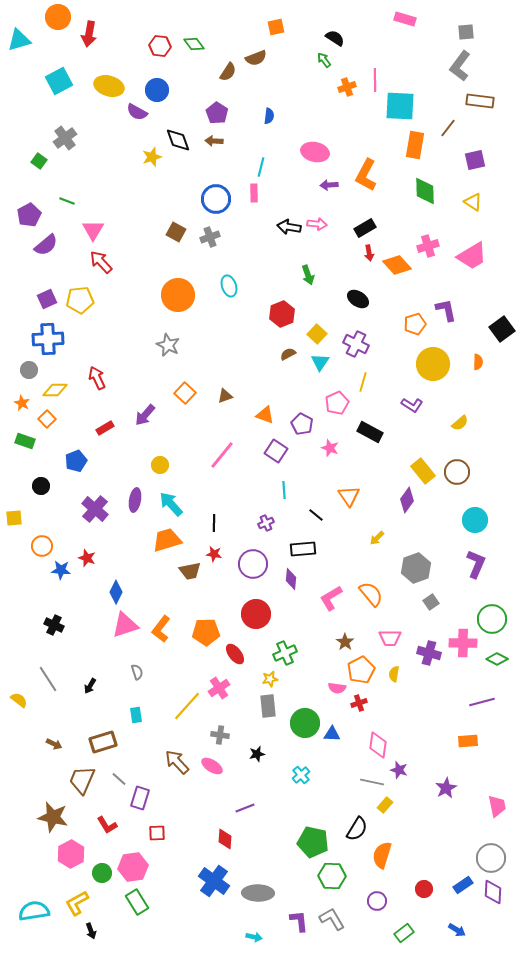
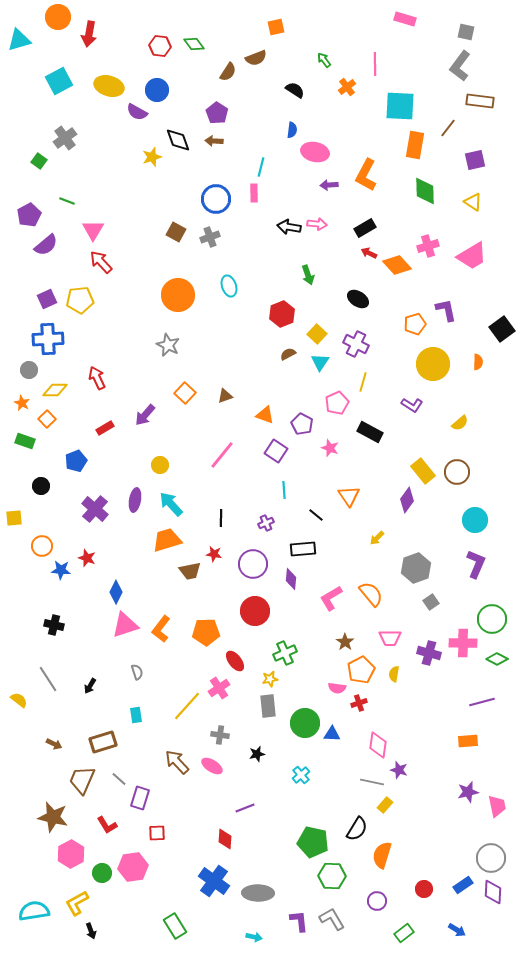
gray square at (466, 32): rotated 18 degrees clockwise
black semicircle at (335, 38): moved 40 px left, 52 px down
pink line at (375, 80): moved 16 px up
orange cross at (347, 87): rotated 18 degrees counterclockwise
blue semicircle at (269, 116): moved 23 px right, 14 px down
red arrow at (369, 253): rotated 126 degrees clockwise
black line at (214, 523): moved 7 px right, 5 px up
red circle at (256, 614): moved 1 px left, 3 px up
black cross at (54, 625): rotated 12 degrees counterclockwise
red ellipse at (235, 654): moved 7 px down
purple star at (446, 788): moved 22 px right, 4 px down; rotated 15 degrees clockwise
green rectangle at (137, 902): moved 38 px right, 24 px down
